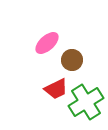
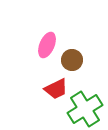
pink ellipse: moved 2 px down; rotated 25 degrees counterclockwise
green cross: moved 1 px left, 7 px down
